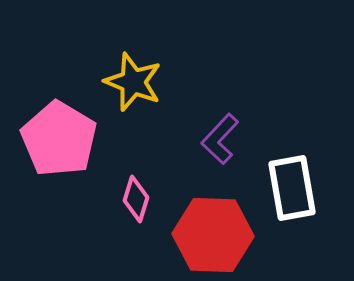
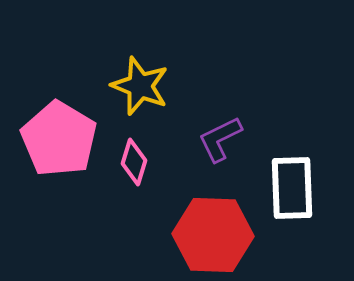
yellow star: moved 7 px right, 4 px down
purple L-shape: rotated 21 degrees clockwise
white rectangle: rotated 8 degrees clockwise
pink diamond: moved 2 px left, 37 px up
